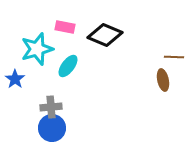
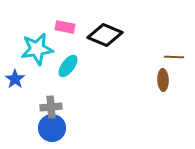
cyan star: rotated 8 degrees clockwise
brown ellipse: rotated 10 degrees clockwise
